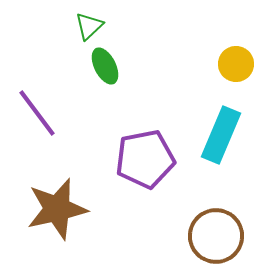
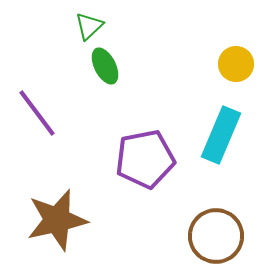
brown star: moved 11 px down
